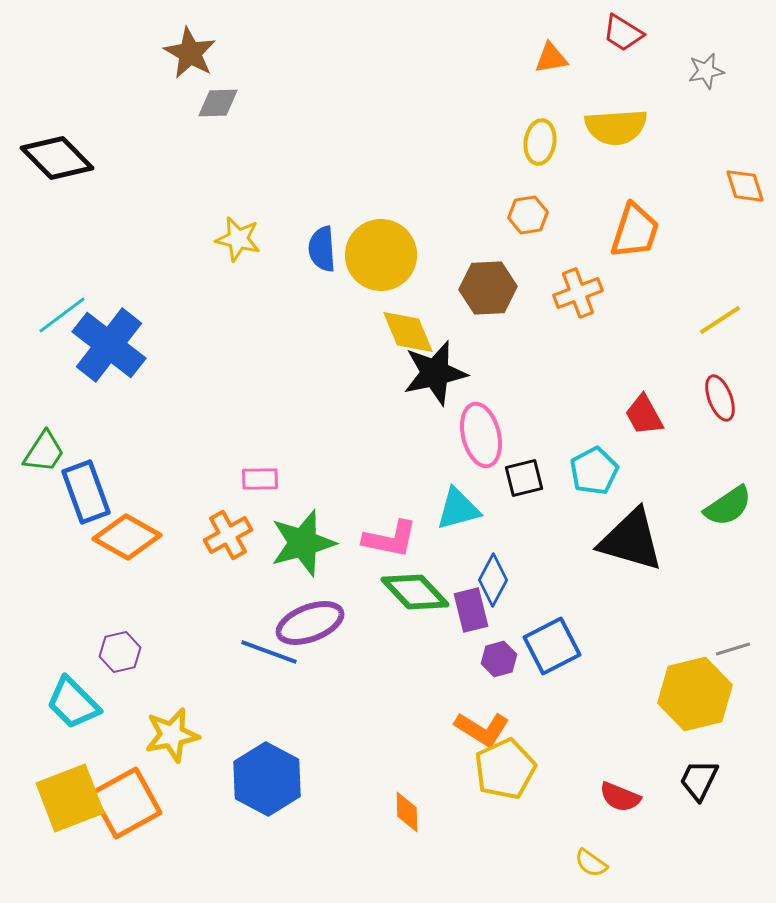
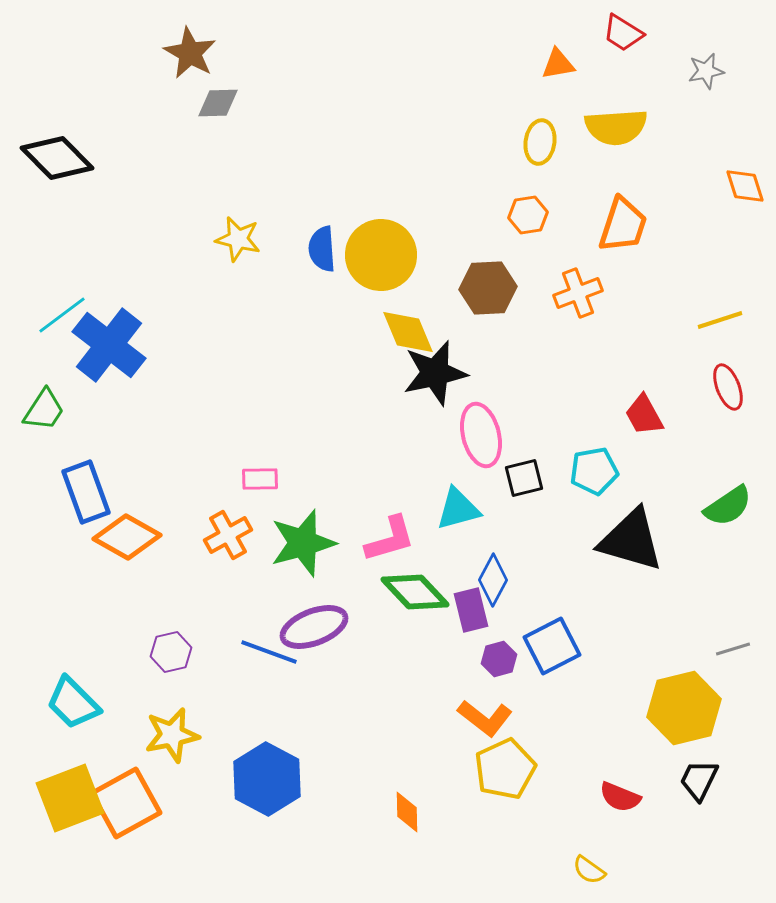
orange triangle at (551, 58): moved 7 px right, 6 px down
orange trapezoid at (635, 231): moved 12 px left, 6 px up
yellow line at (720, 320): rotated 15 degrees clockwise
red ellipse at (720, 398): moved 8 px right, 11 px up
green trapezoid at (44, 452): moved 42 px up
cyan pentagon at (594, 471): rotated 18 degrees clockwise
pink L-shape at (390, 539): rotated 28 degrees counterclockwise
purple ellipse at (310, 623): moved 4 px right, 4 px down
purple hexagon at (120, 652): moved 51 px right
yellow hexagon at (695, 694): moved 11 px left, 14 px down
orange L-shape at (482, 729): moved 3 px right, 11 px up; rotated 6 degrees clockwise
yellow semicircle at (591, 863): moved 2 px left, 7 px down
